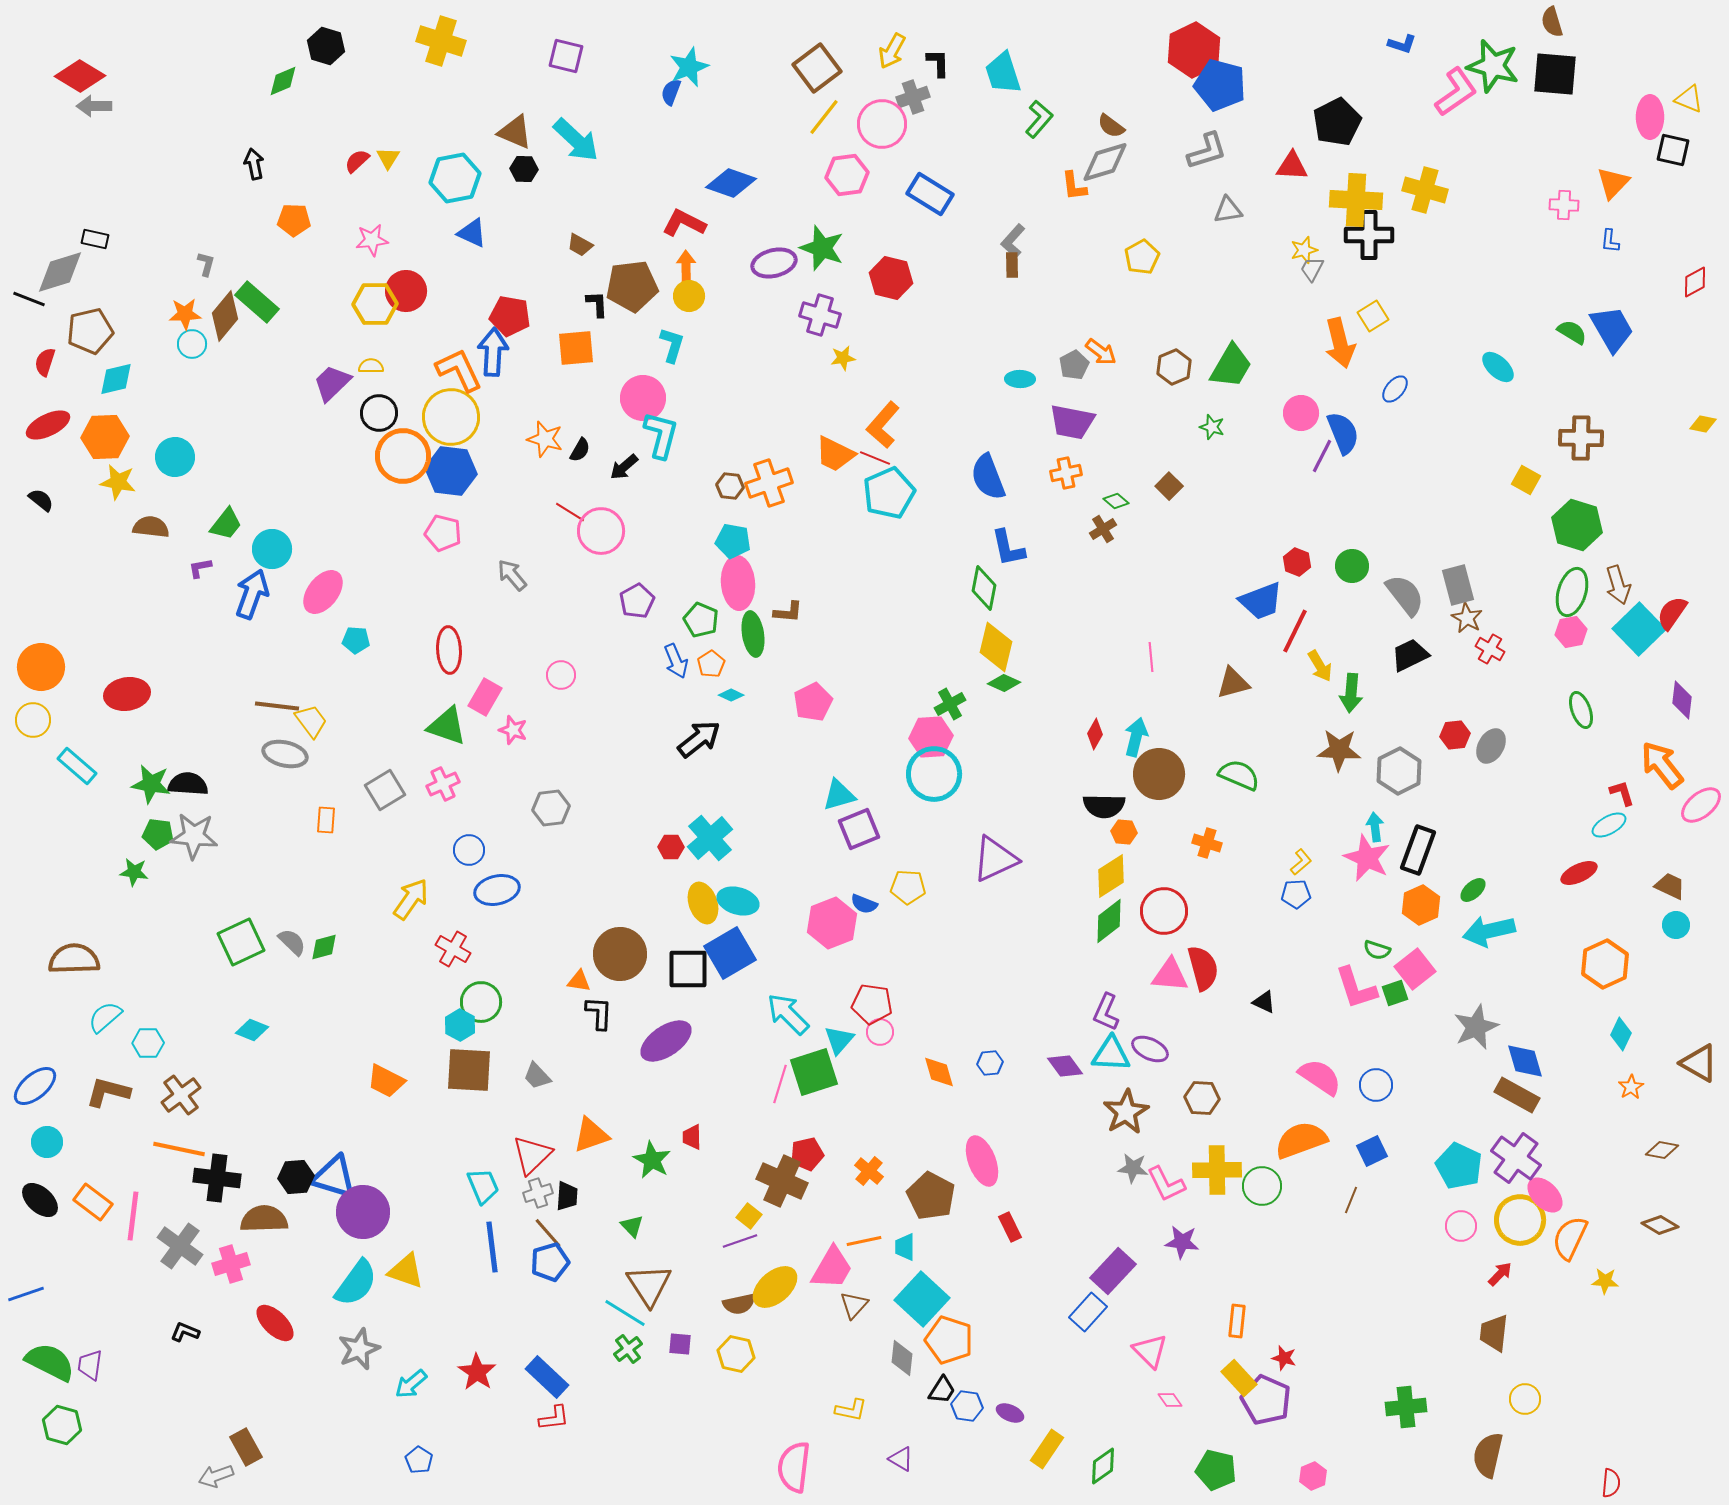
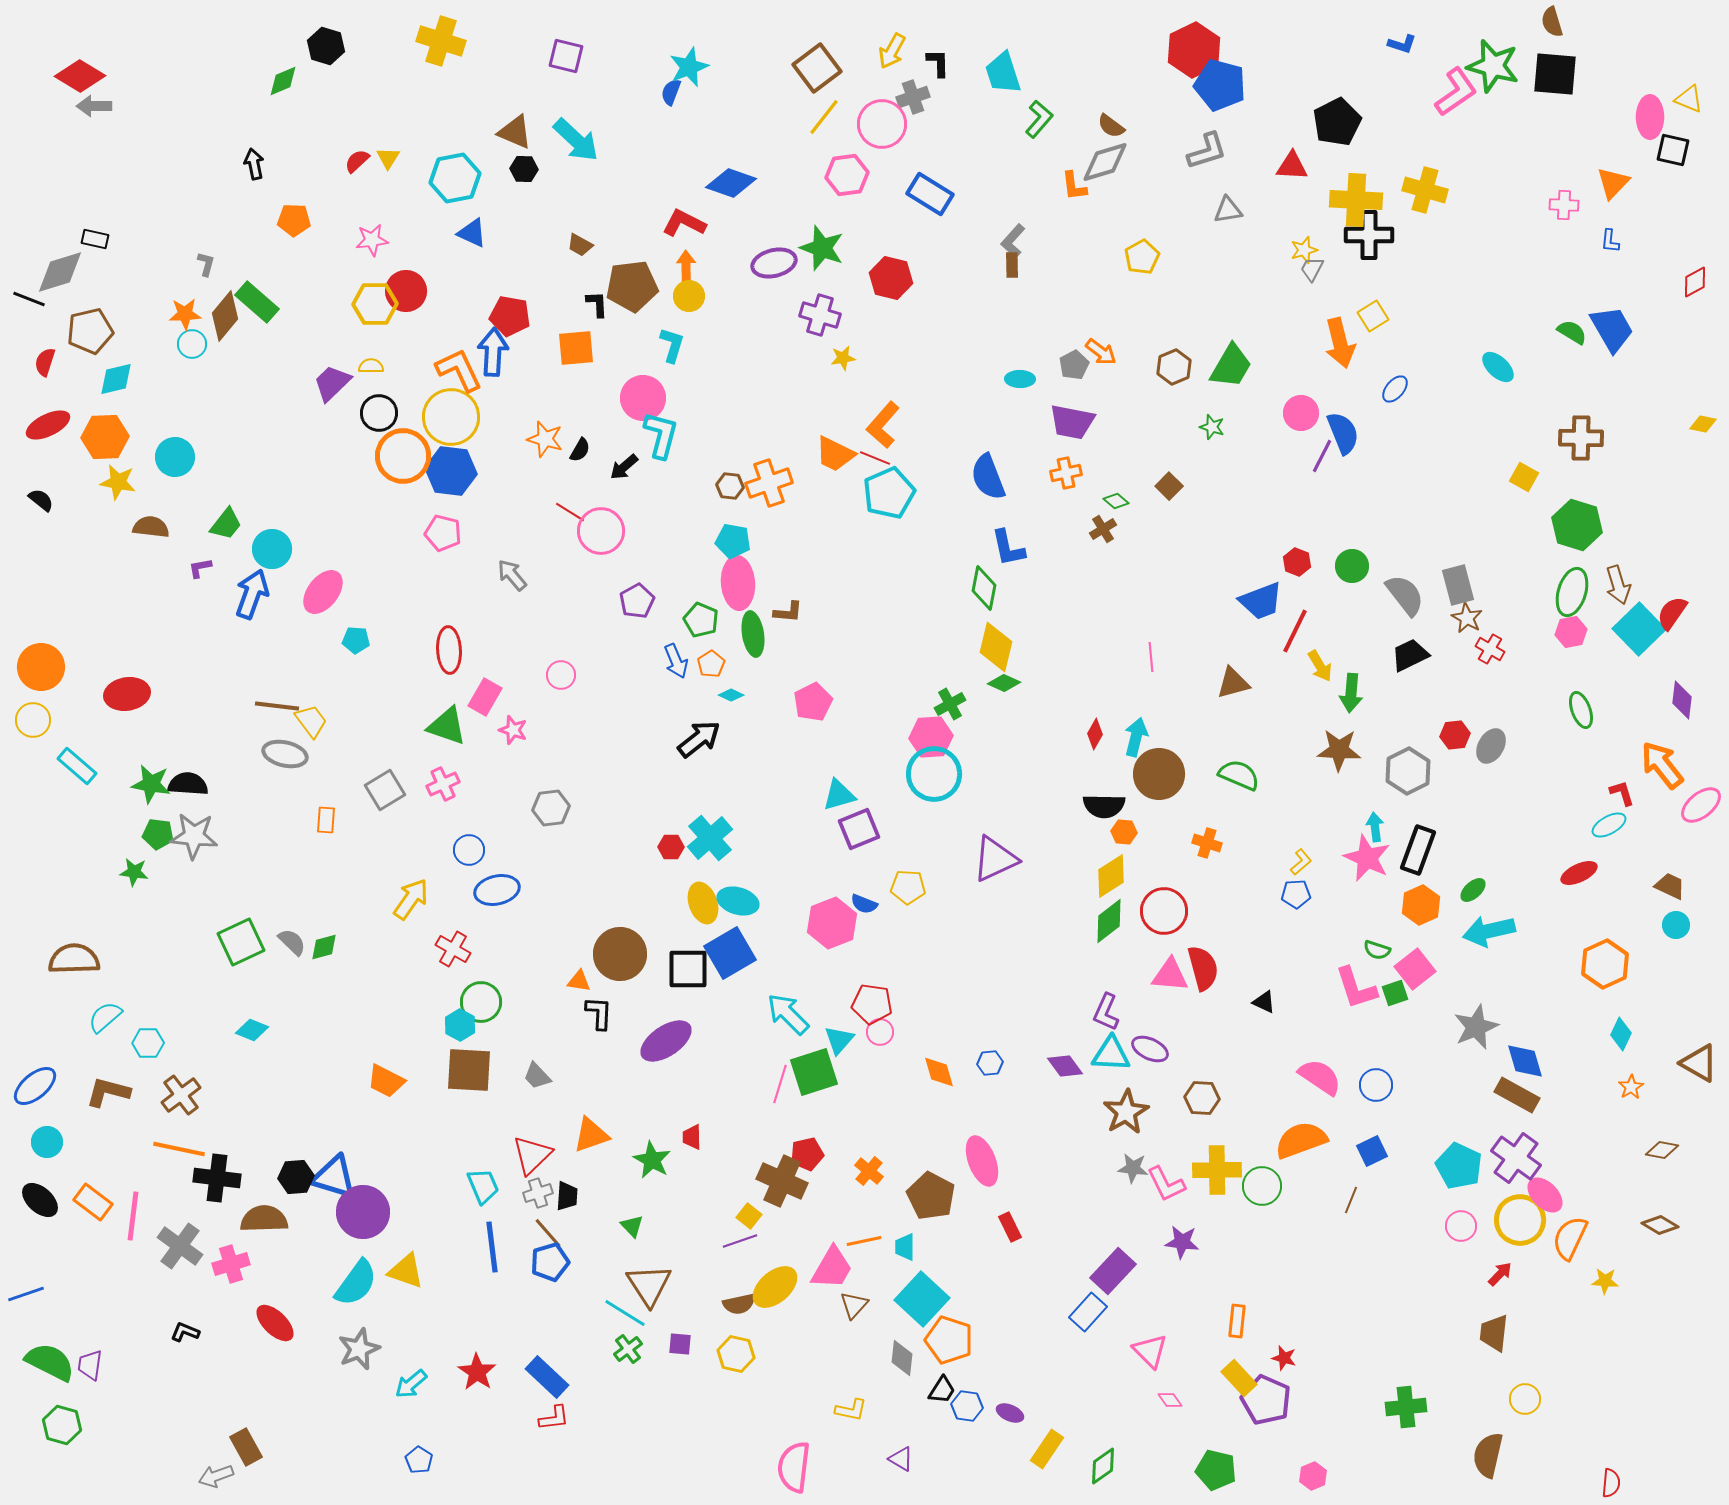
yellow square at (1526, 480): moved 2 px left, 3 px up
gray hexagon at (1399, 771): moved 9 px right
